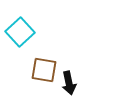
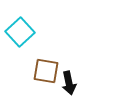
brown square: moved 2 px right, 1 px down
